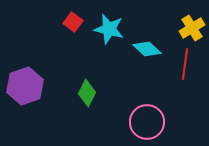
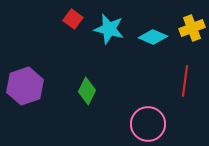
red square: moved 3 px up
yellow cross: rotated 10 degrees clockwise
cyan diamond: moved 6 px right, 12 px up; rotated 20 degrees counterclockwise
red line: moved 17 px down
green diamond: moved 2 px up
pink circle: moved 1 px right, 2 px down
